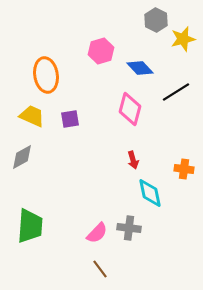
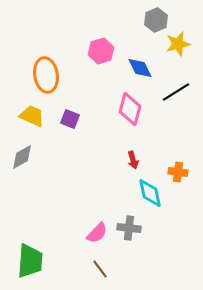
gray hexagon: rotated 10 degrees clockwise
yellow star: moved 5 px left, 5 px down
blue diamond: rotated 16 degrees clockwise
purple square: rotated 30 degrees clockwise
orange cross: moved 6 px left, 3 px down
green trapezoid: moved 35 px down
